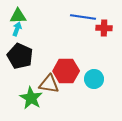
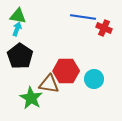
green triangle: rotated 12 degrees clockwise
red cross: rotated 21 degrees clockwise
black pentagon: rotated 10 degrees clockwise
